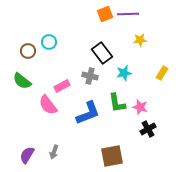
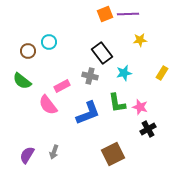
brown square: moved 1 px right, 2 px up; rotated 15 degrees counterclockwise
